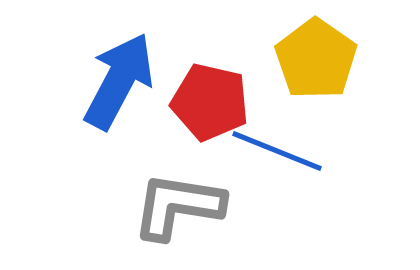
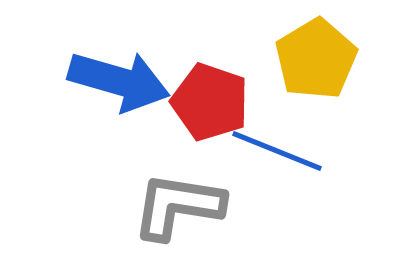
yellow pentagon: rotated 6 degrees clockwise
blue arrow: rotated 78 degrees clockwise
red pentagon: rotated 6 degrees clockwise
